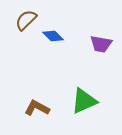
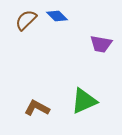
blue diamond: moved 4 px right, 20 px up
